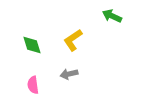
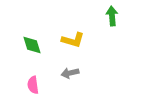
green arrow: rotated 60 degrees clockwise
yellow L-shape: rotated 130 degrees counterclockwise
gray arrow: moved 1 px right, 1 px up
